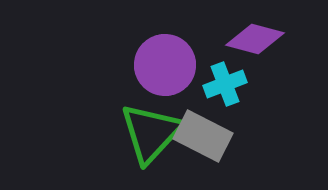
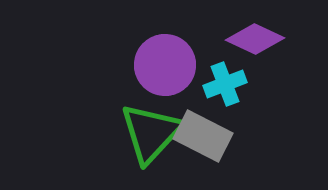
purple diamond: rotated 10 degrees clockwise
